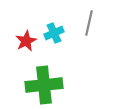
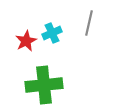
cyan cross: moved 2 px left
